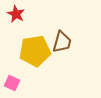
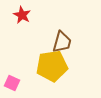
red star: moved 6 px right, 1 px down
yellow pentagon: moved 17 px right, 15 px down
